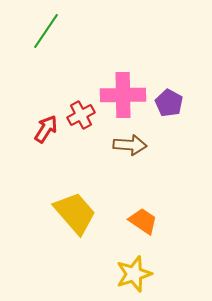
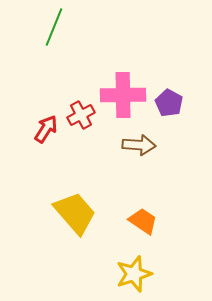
green line: moved 8 px right, 4 px up; rotated 12 degrees counterclockwise
brown arrow: moved 9 px right
